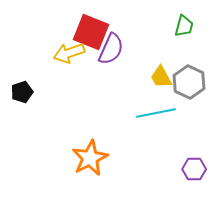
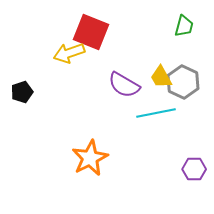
purple semicircle: moved 13 px right, 36 px down; rotated 96 degrees clockwise
gray hexagon: moved 6 px left
